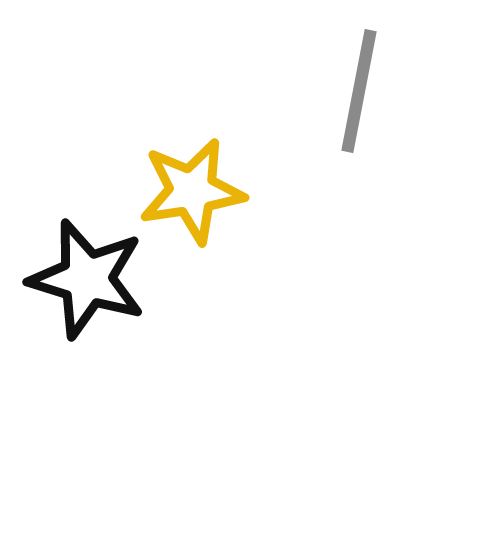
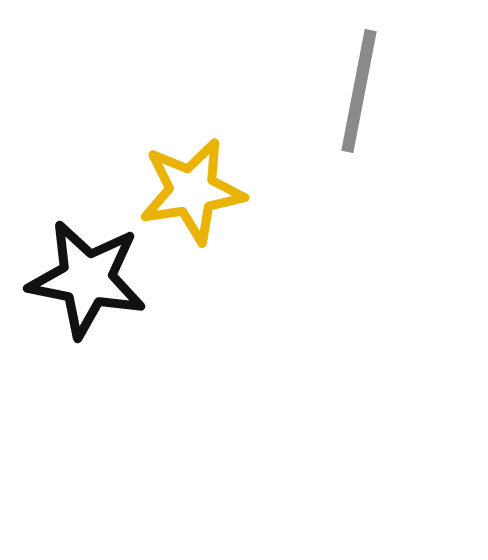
black star: rotated 6 degrees counterclockwise
